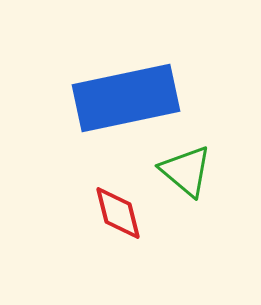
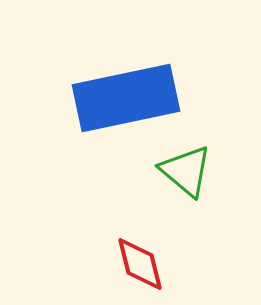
red diamond: moved 22 px right, 51 px down
